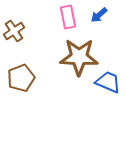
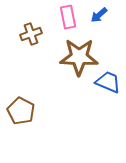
brown cross: moved 17 px right, 3 px down; rotated 15 degrees clockwise
brown pentagon: moved 33 px down; rotated 24 degrees counterclockwise
